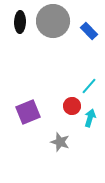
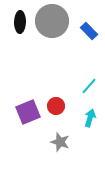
gray circle: moved 1 px left
red circle: moved 16 px left
